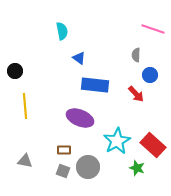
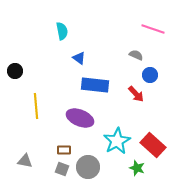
gray semicircle: rotated 112 degrees clockwise
yellow line: moved 11 px right
gray square: moved 1 px left, 2 px up
